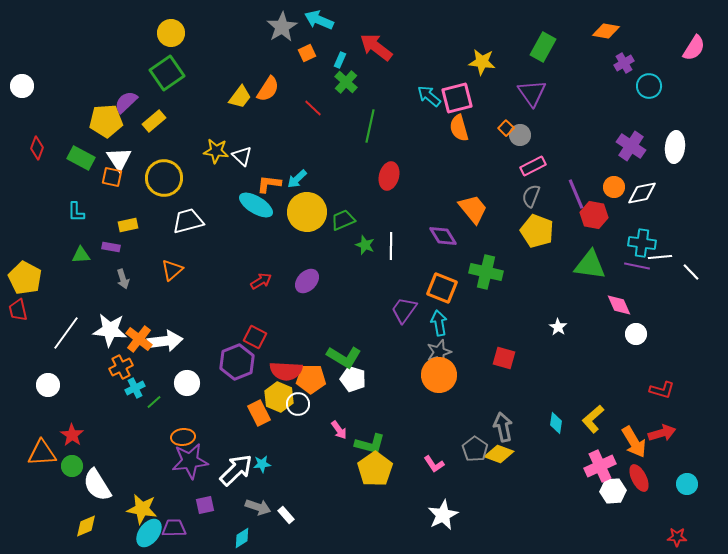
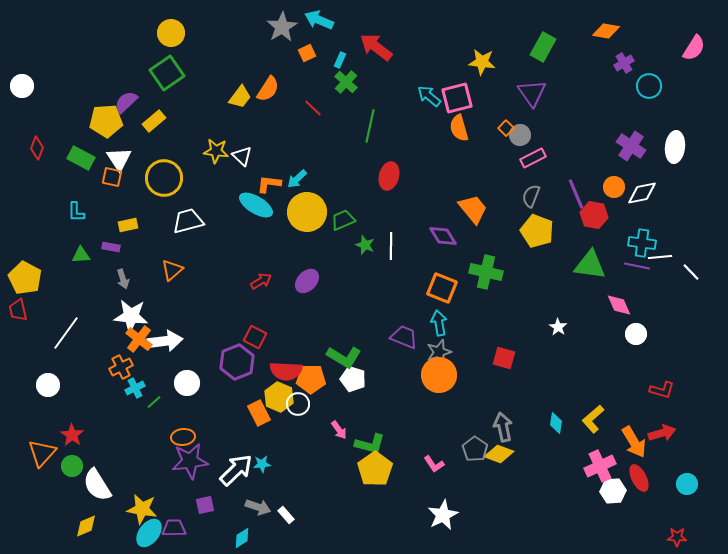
pink rectangle at (533, 166): moved 8 px up
purple trapezoid at (404, 310): moved 27 px down; rotated 76 degrees clockwise
white star at (110, 330): moved 21 px right, 14 px up
orange triangle at (42, 453): rotated 44 degrees counterclockwise
